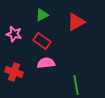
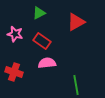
green triangle: moved 3 px left, 2 px up
pink star: moved 1 px right
pink semicircle: moved 1 px right
